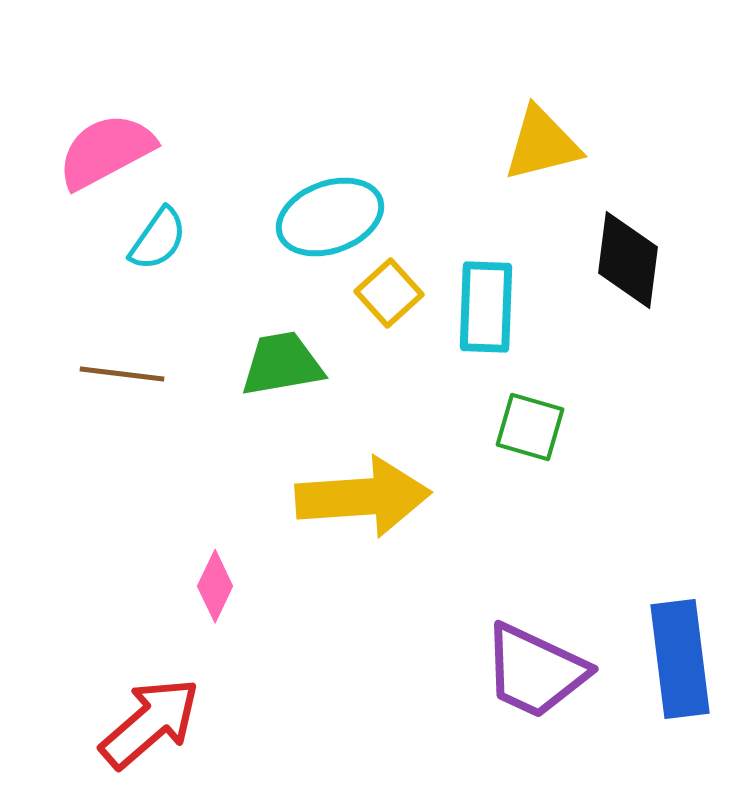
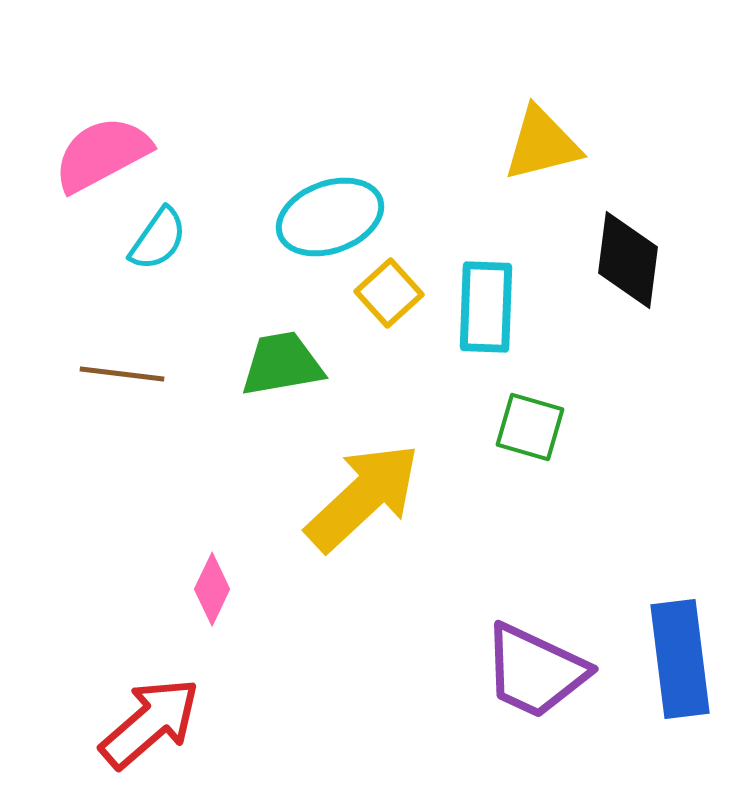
pink semicircle: moved 4 px left, 3 px down
yellow arrow: rotated 39 degrees counterclockwise
pink diamond: moved 3 px left, 3 px down
